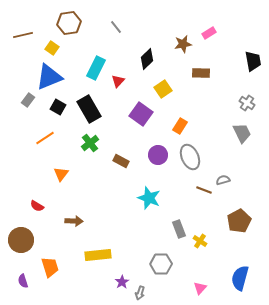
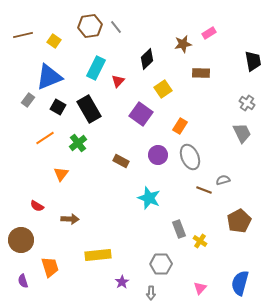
brown hexagon at (69, 23): moved 21 px right, 3 px down
yellow square at (52, 48): moved 2 px right, 7 px up
green cross at (90, 143): moved 12 px left
brown arrow at (74, 221): moved 4 px left, 2 px up
blue semicircle at (240, 278): moved 5 px down
gray arrow at (140, 293): moved 11 px right; rotated 16 degrees counterclockwise
